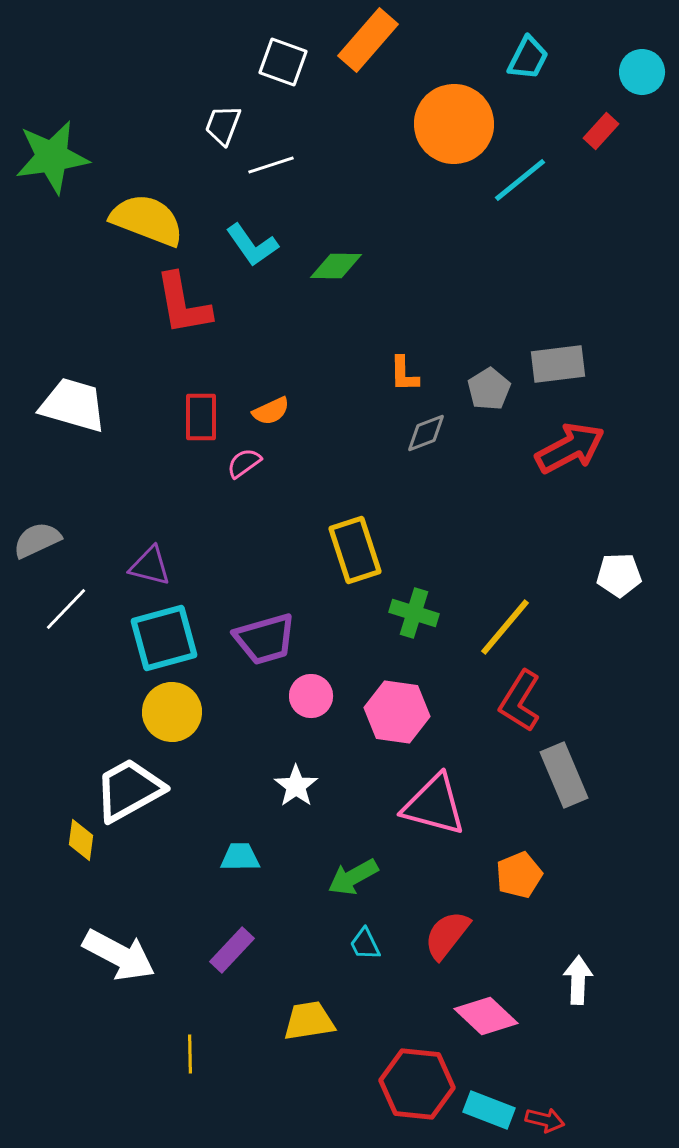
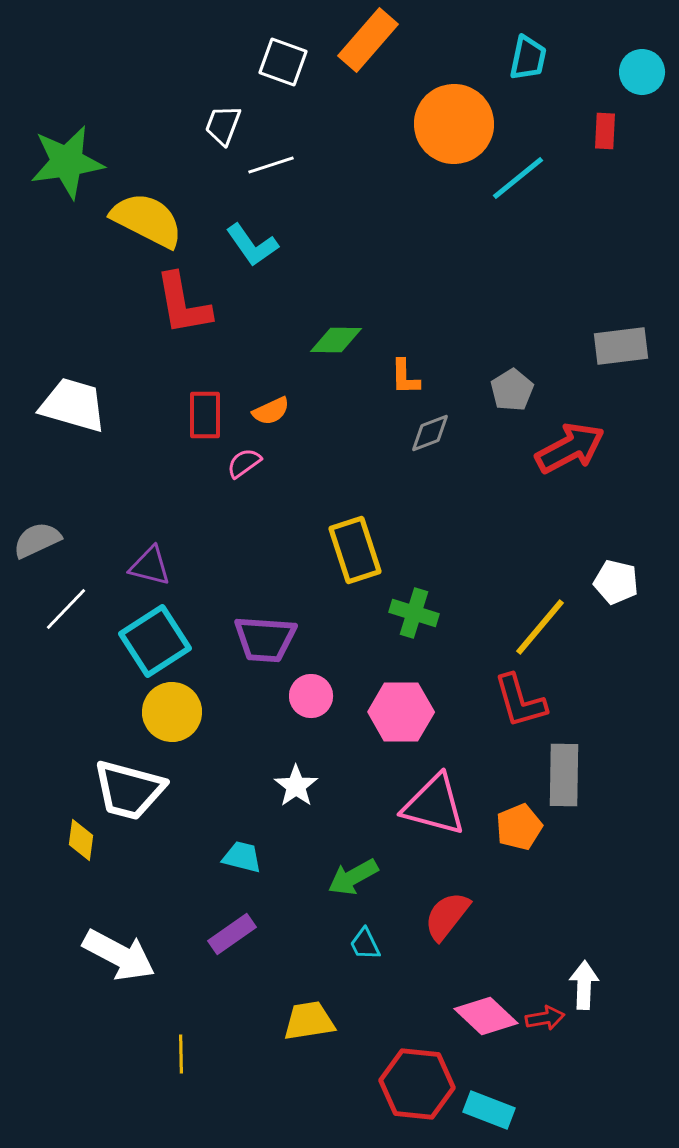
cyan trapezoid at (528, 58): rotated 15 degrees counterclockwise
red rectangle at (601, 131): moved 4 px right; rotated 39 degrees counterclockwise
green star at (52, 157): moved 15 px right, 5 px down
cyan line at (520, 180): moved 2 px left, 2 px up
yellow semicircle at (147, 220): rotated 6 degrees clockwise
green diamond at (336, 266): moved 74 px down
gray rectangle at (558, 364): moved 63 px right, 18 px up
orange L-shape at (404, 374): moved 1 px right, 3 px down
gray pentagon at (489, 389): moved 23 px right, 1 px down
red rectangle at (201, 417): moved 4 px right, 2 px up
gray diamond at (426, 433): moved 4 px right
white pentagon at (619, 575): moved 3 px left, 7 px down; rotated 15 degrees clockwise
yellow line at (505, 627): moved 35 px right
cyan square at (164, 638): moved 9 px left, 3 px down; rotated 18 degrees counterclockwise
purple trapezoid at (265, 639): rotated 20 degrees clockwise
red L-shape at (520, 701): rotated 48 degrees counterclockwise
pink hexagon at (397, 712): moved 4 px right; rotated 8 degrees counterclockwise
gray rectangle at (564, 775): rotated 24 degrees clockwise
white trapezoid at (129, 790): rotated 136 degrees counterclockwise
cyan trapezoid at (240, 857): moved 2 px right; rotated 15 degrees clockwise
orange pentagon at (519, 875): moved 48 px up
red semicircle at (447, 935): moved 19 px up
purple rectangle at (232, 950): moved 16 px up; rotated 12 degrees clockwise
white arrow at (578, 980): moved 6 px right, 5 px down
yellow line at (190, 1054): moved 9 px left
red arrow at (545, 1120): moved 102 px up; rotated 24 degrees counterclockwise
